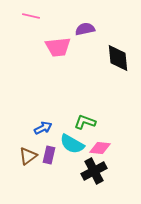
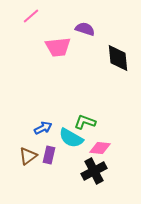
pink line: rotated 54 degrees counterclockwise
purple semicircle: rotated 30 degrees clockwise
cyan semicircle: moved 1 px left, 6 px up
